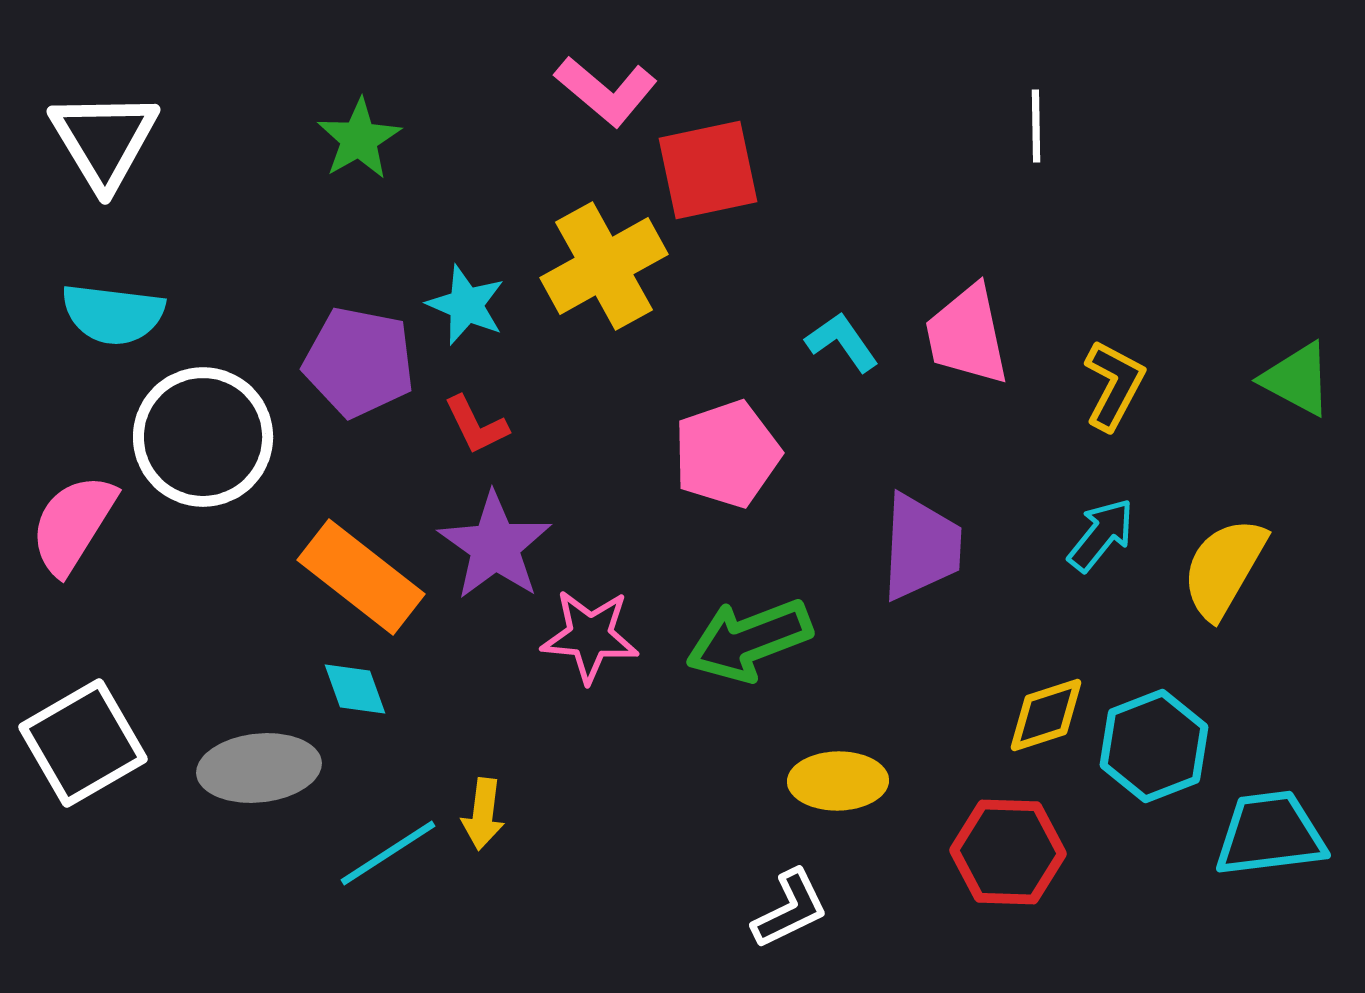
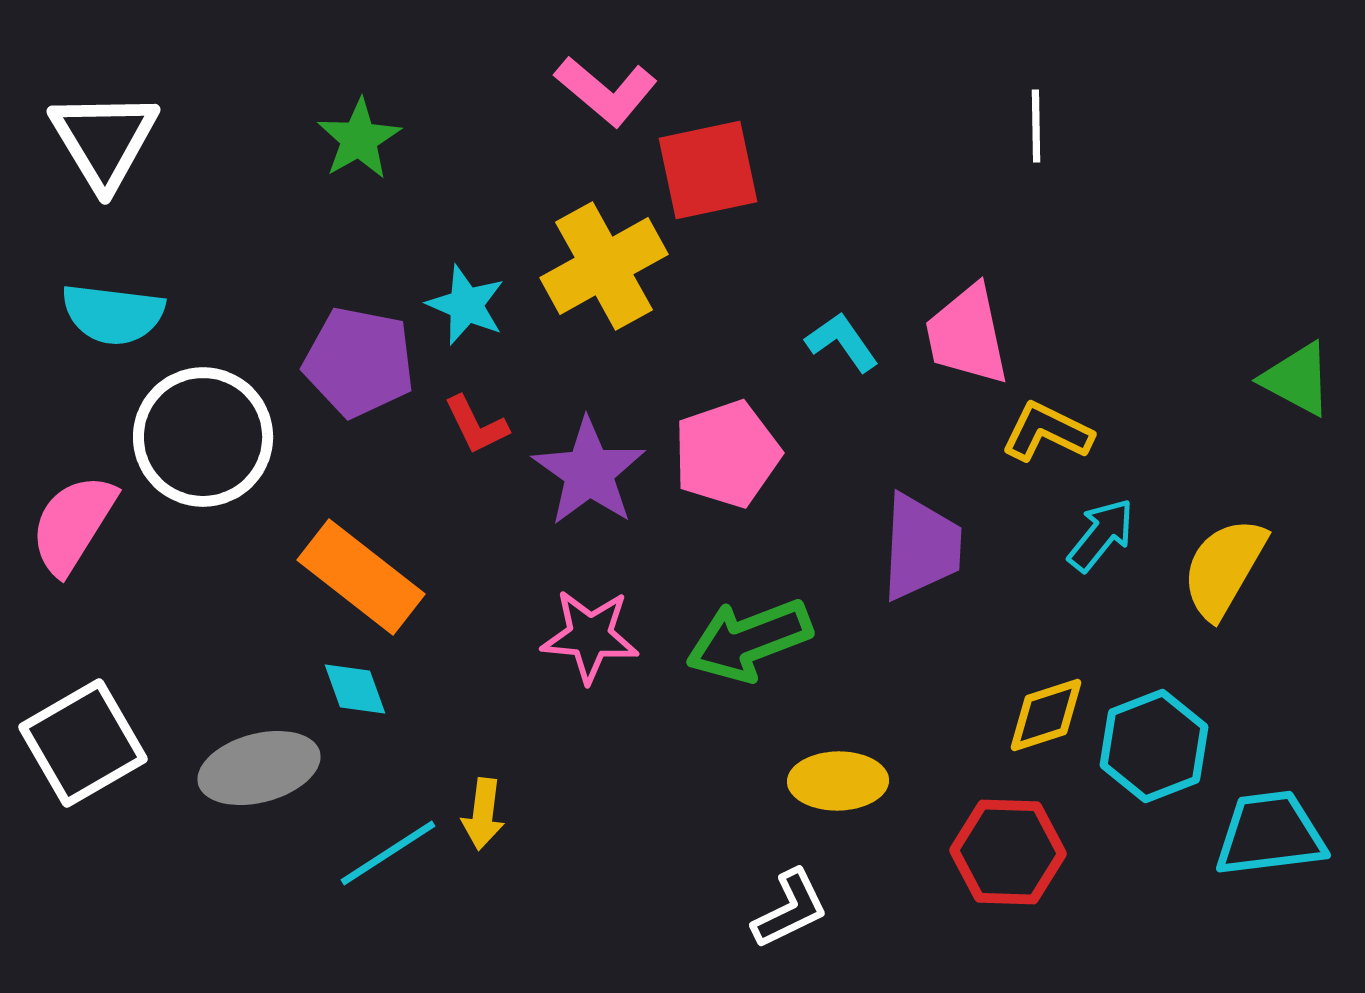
yellow L-shape: moved 67 px left, 47 px down; rotated 92 degrees counterclockwise
purple star: moved 94 px right, 74 px up
gray ellipse: rotated 9 degrees counterclockwise
